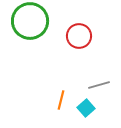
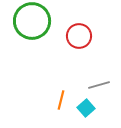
green circle: moved 2 px right
